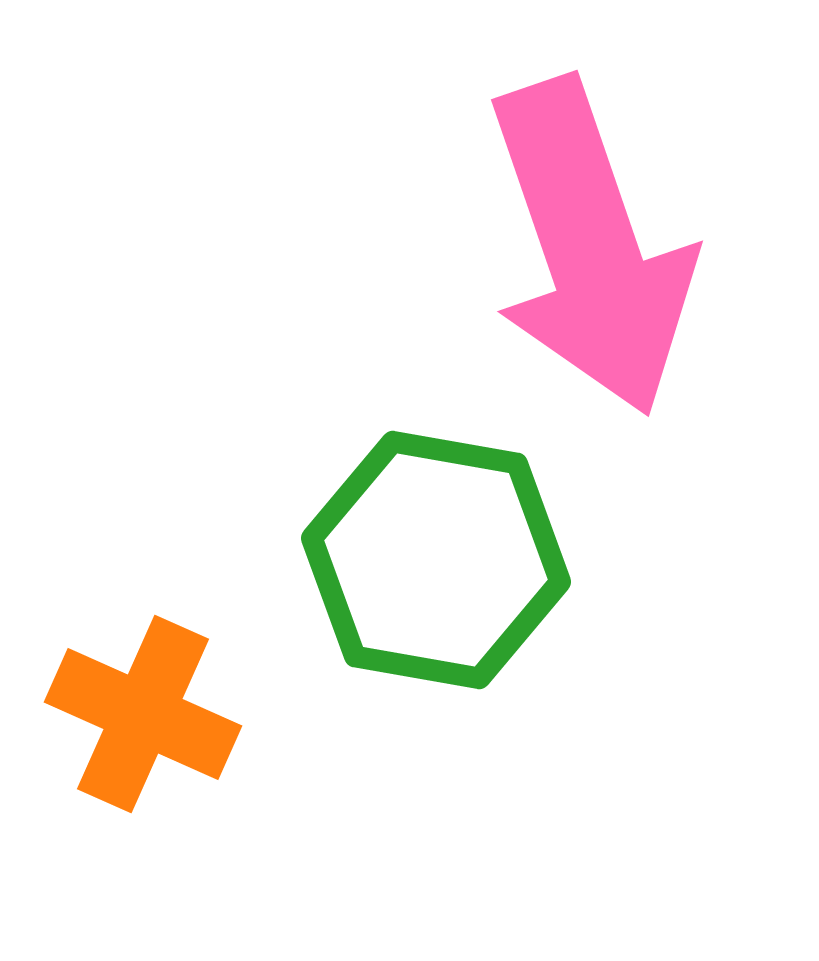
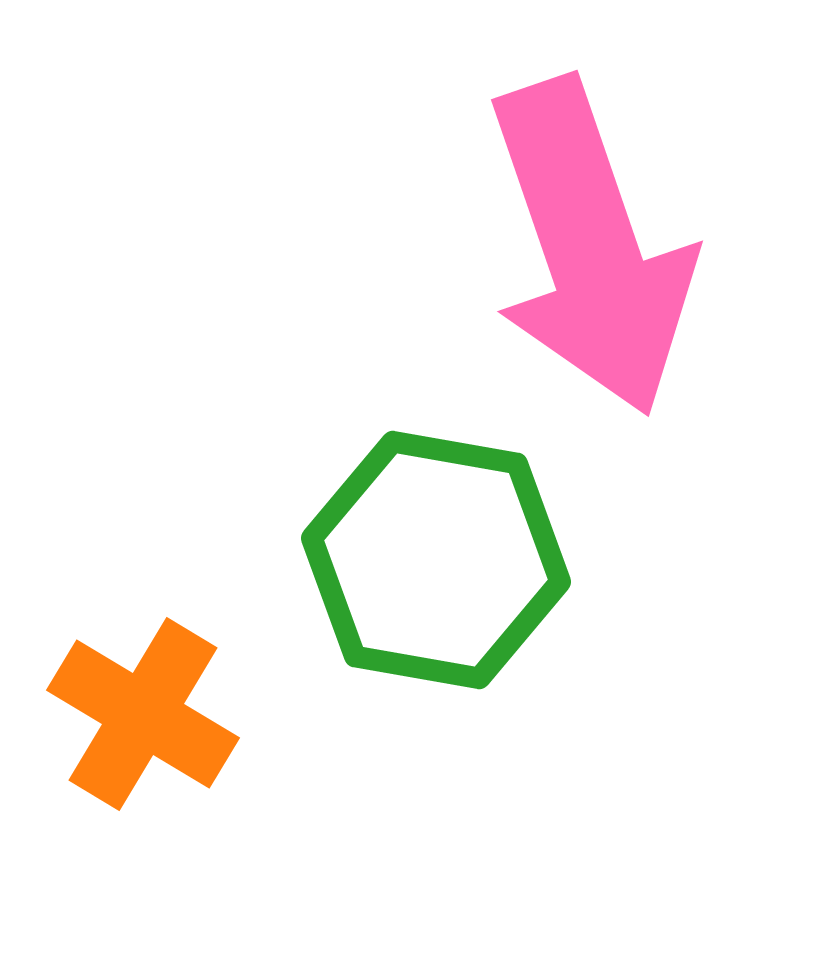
orange cross: rotated 7 degrees clockwise
